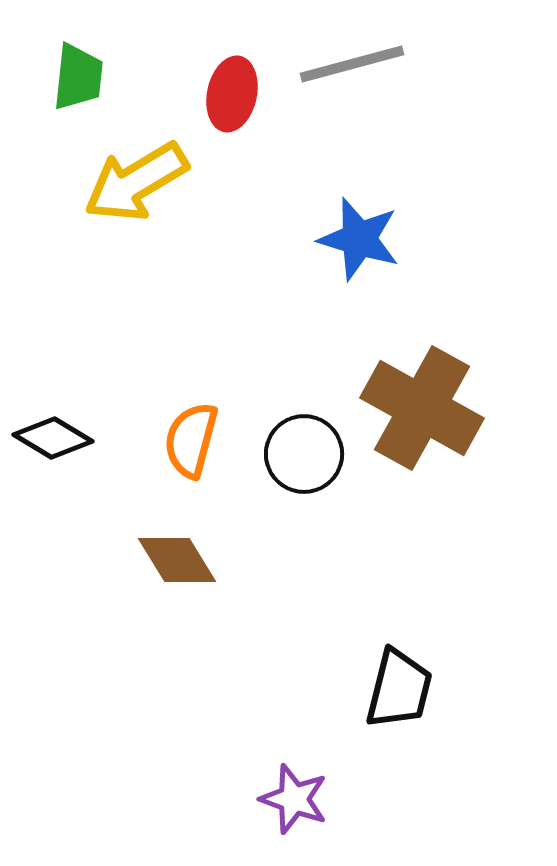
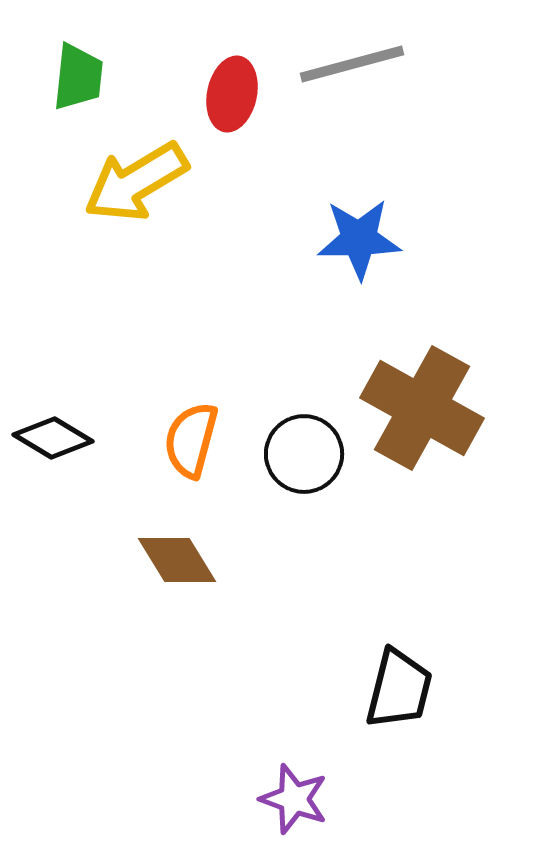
blue star: rotated 18 degrees counterclockwise
